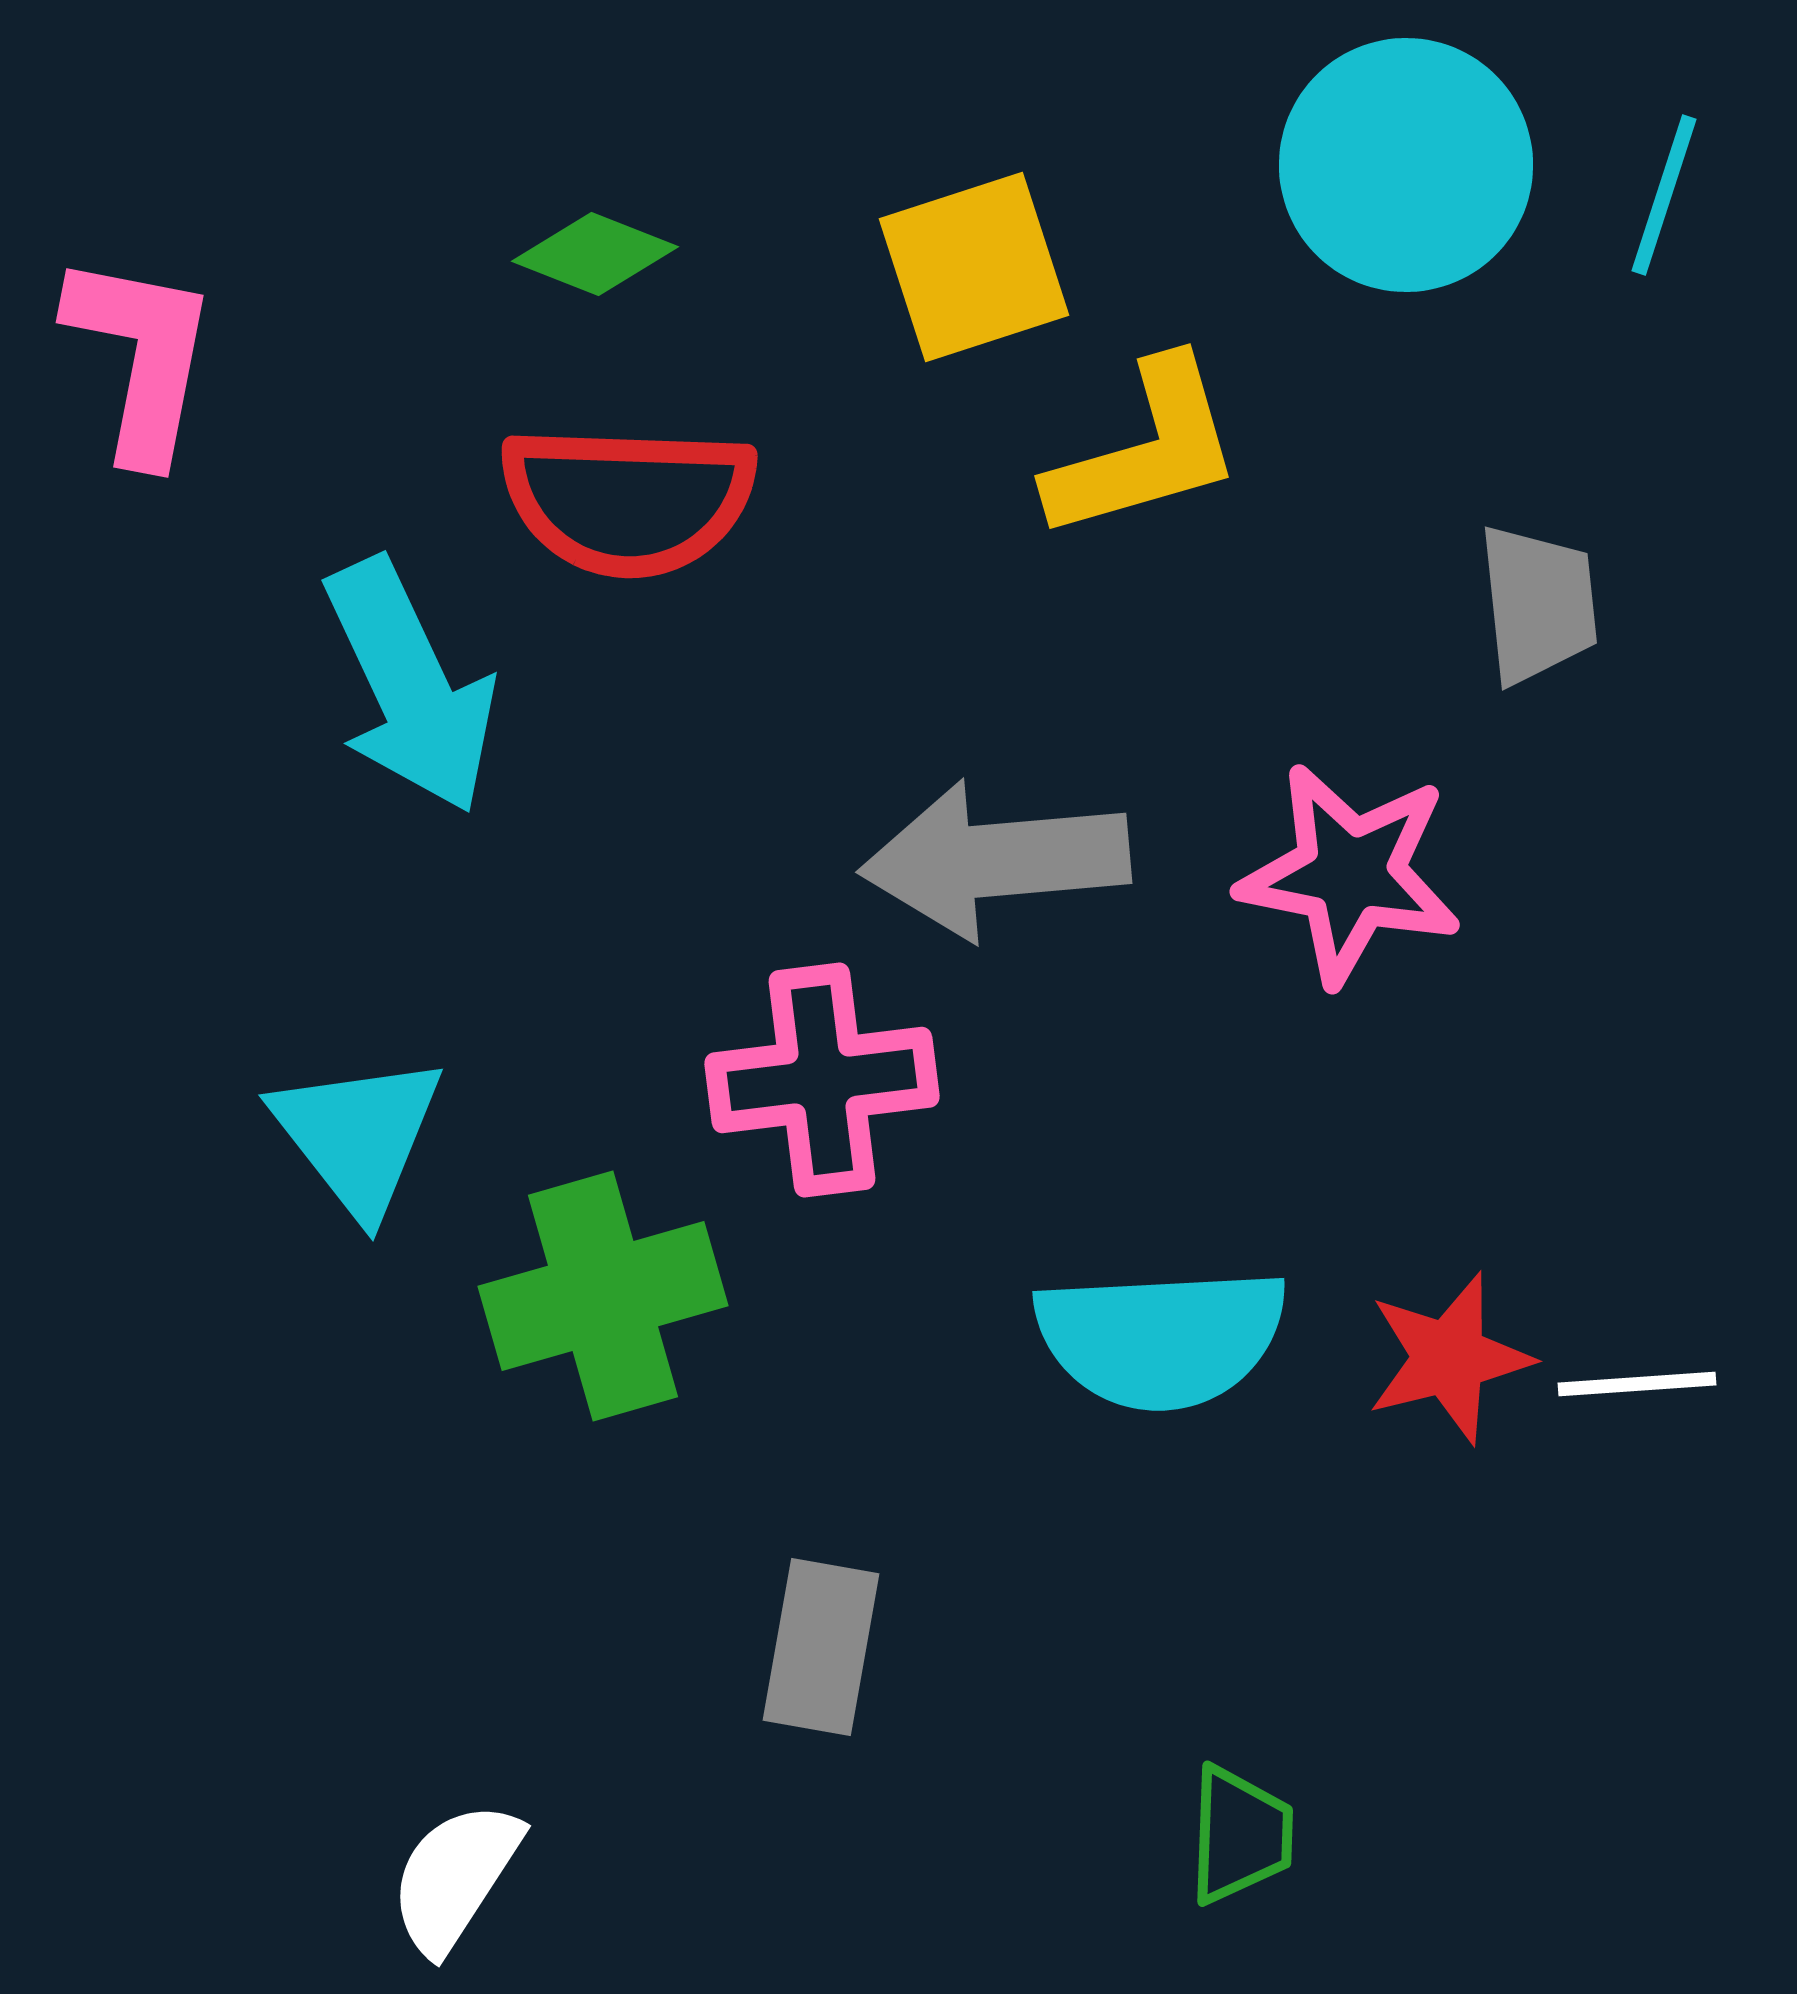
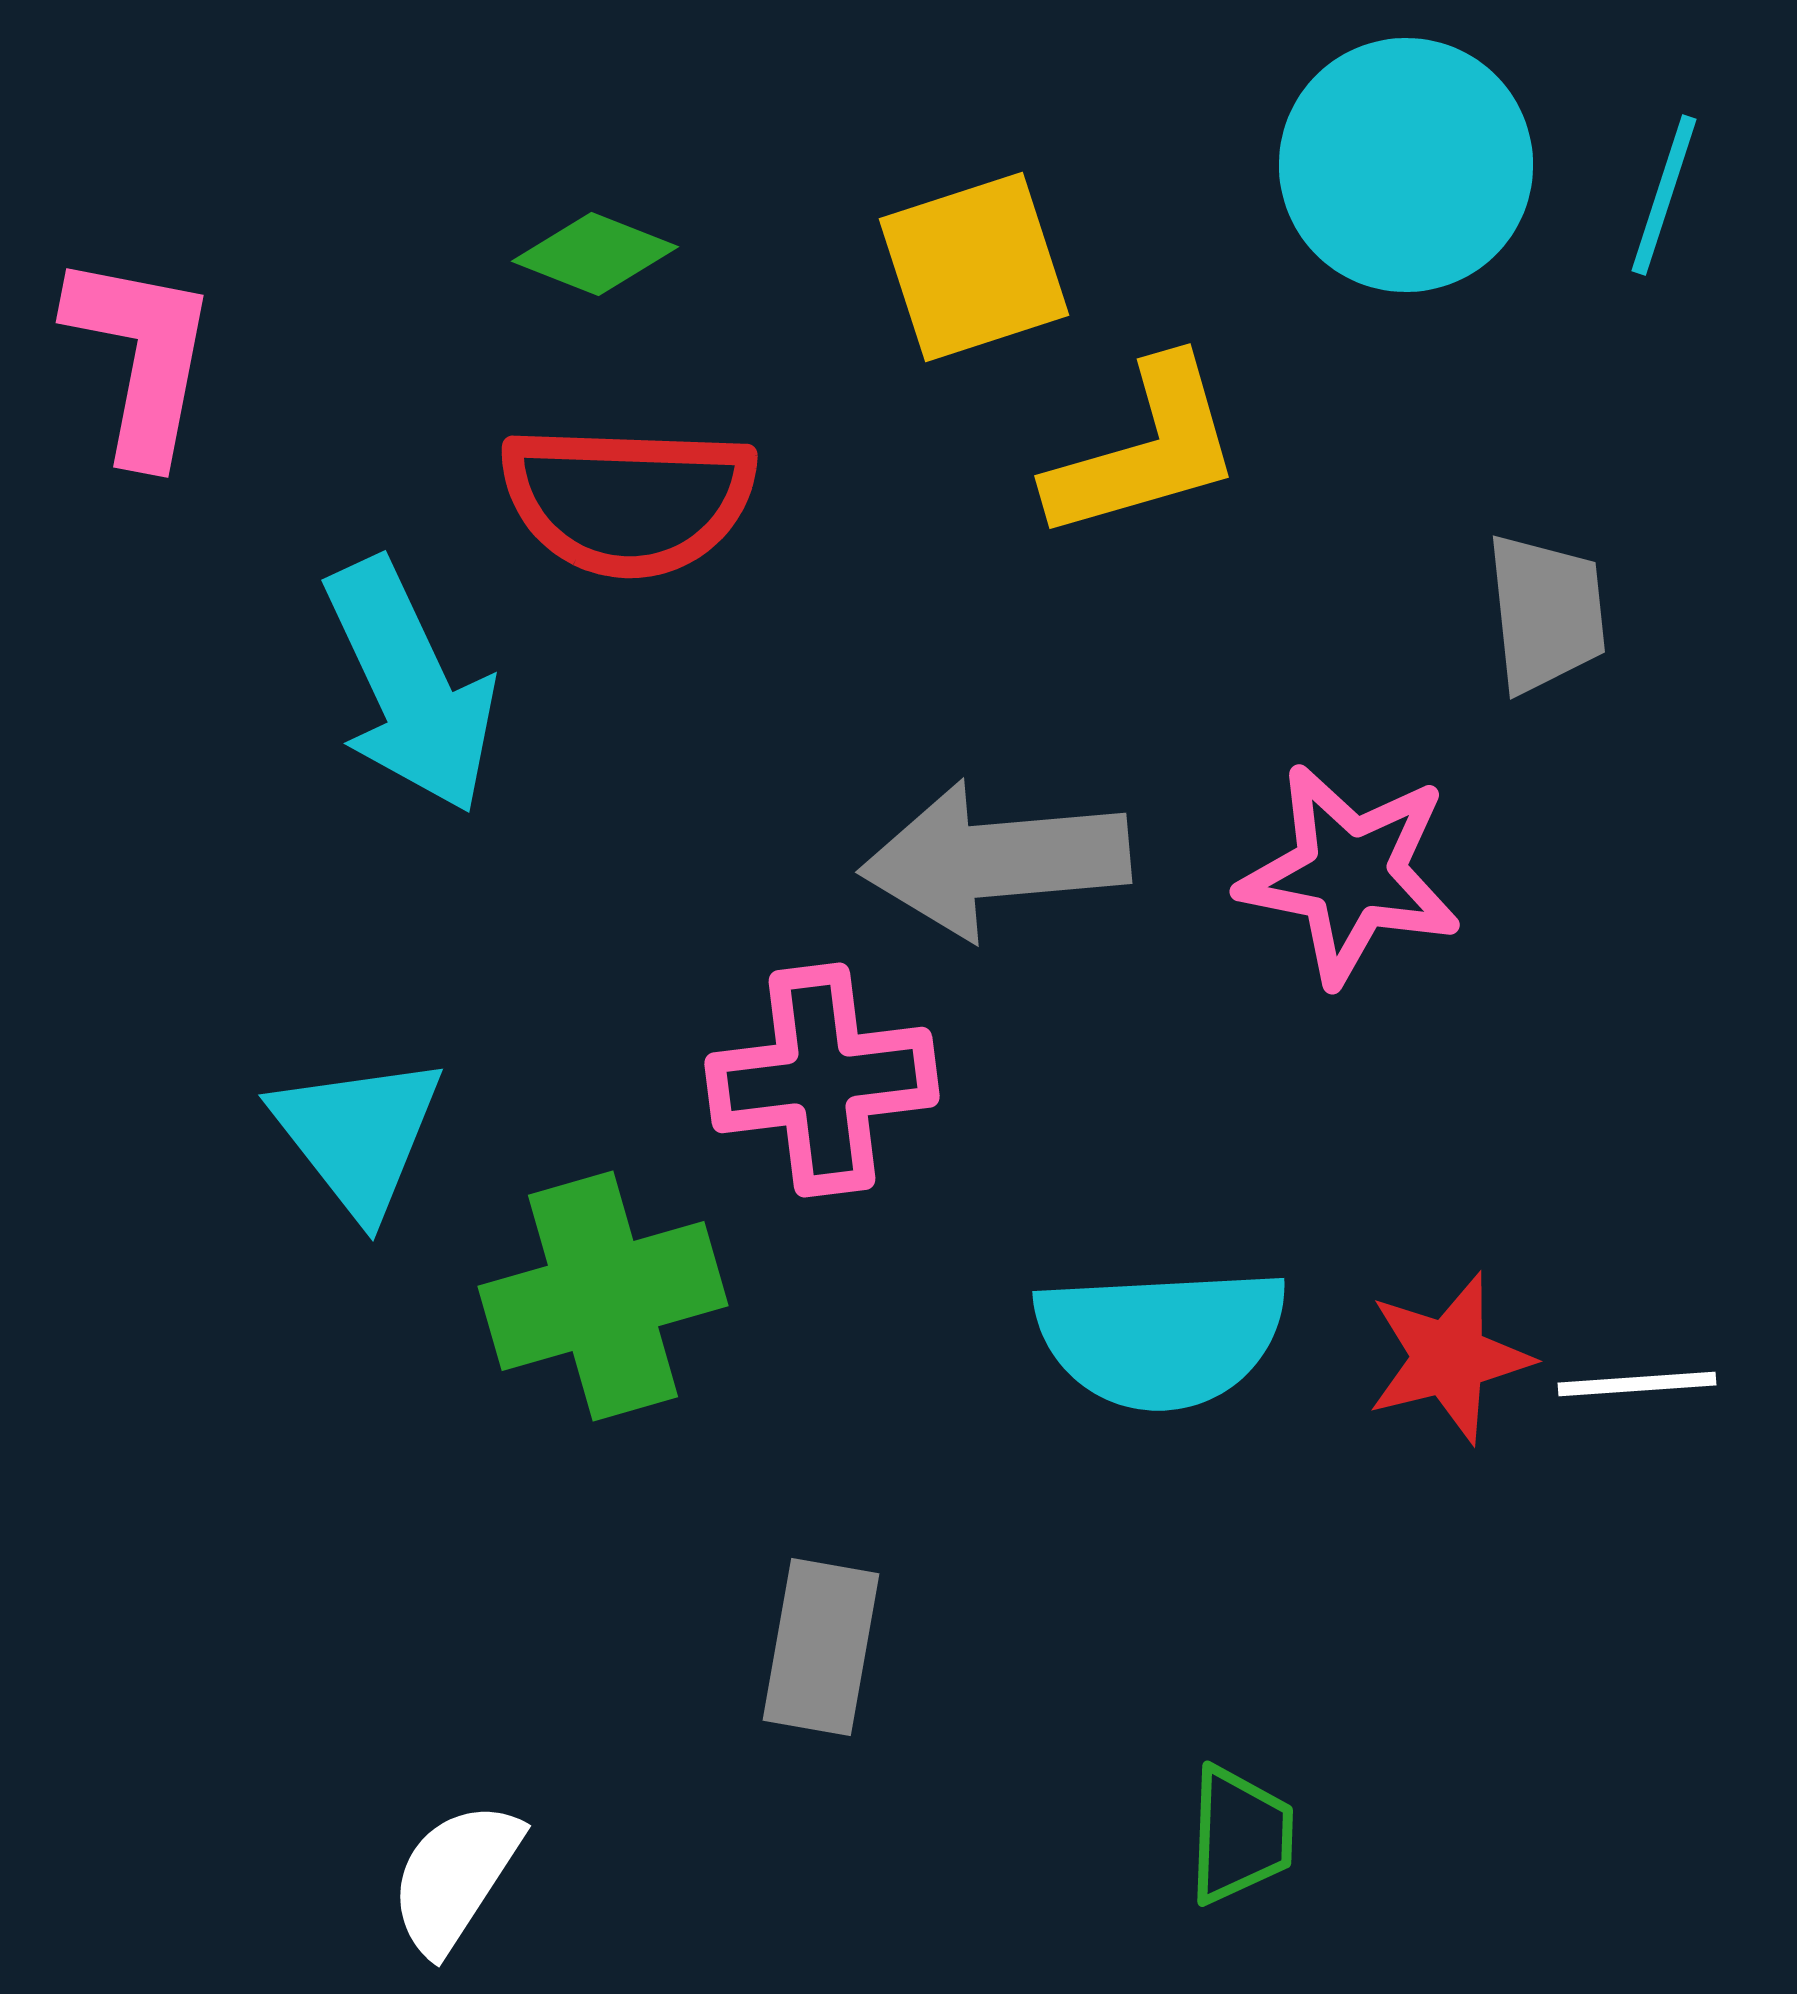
gray trapezoid: moved 8 px right, 9 px down
